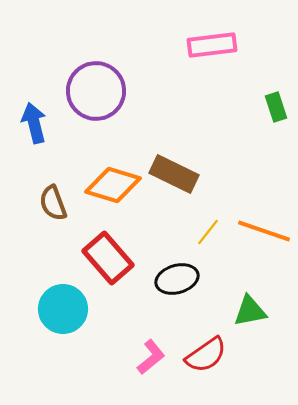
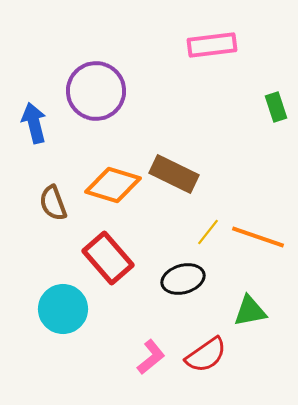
orange line: moved 6 px left, 6 px down
black ellipse: moved 6 px right
